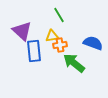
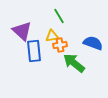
green line: moved 1 px down
